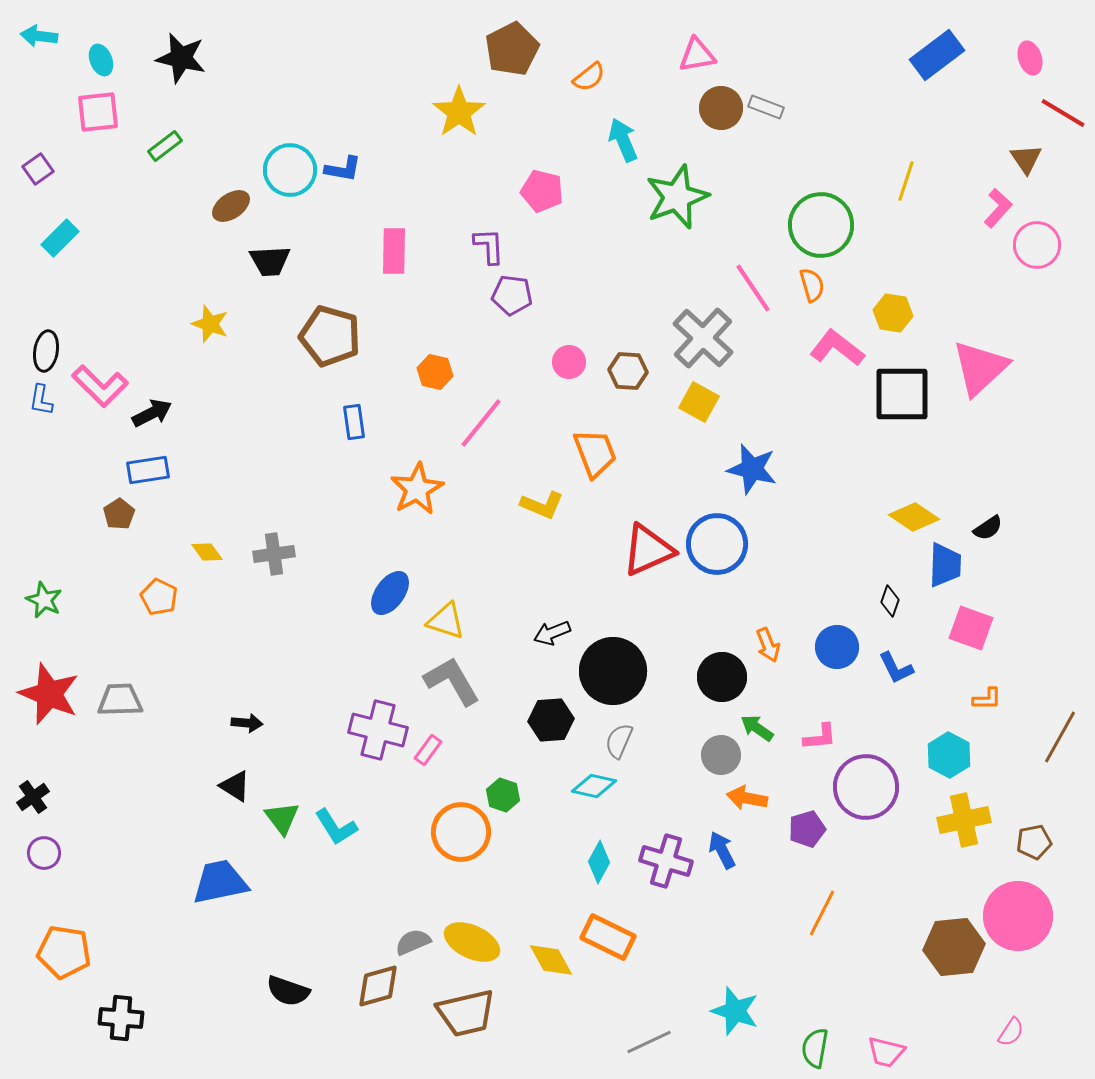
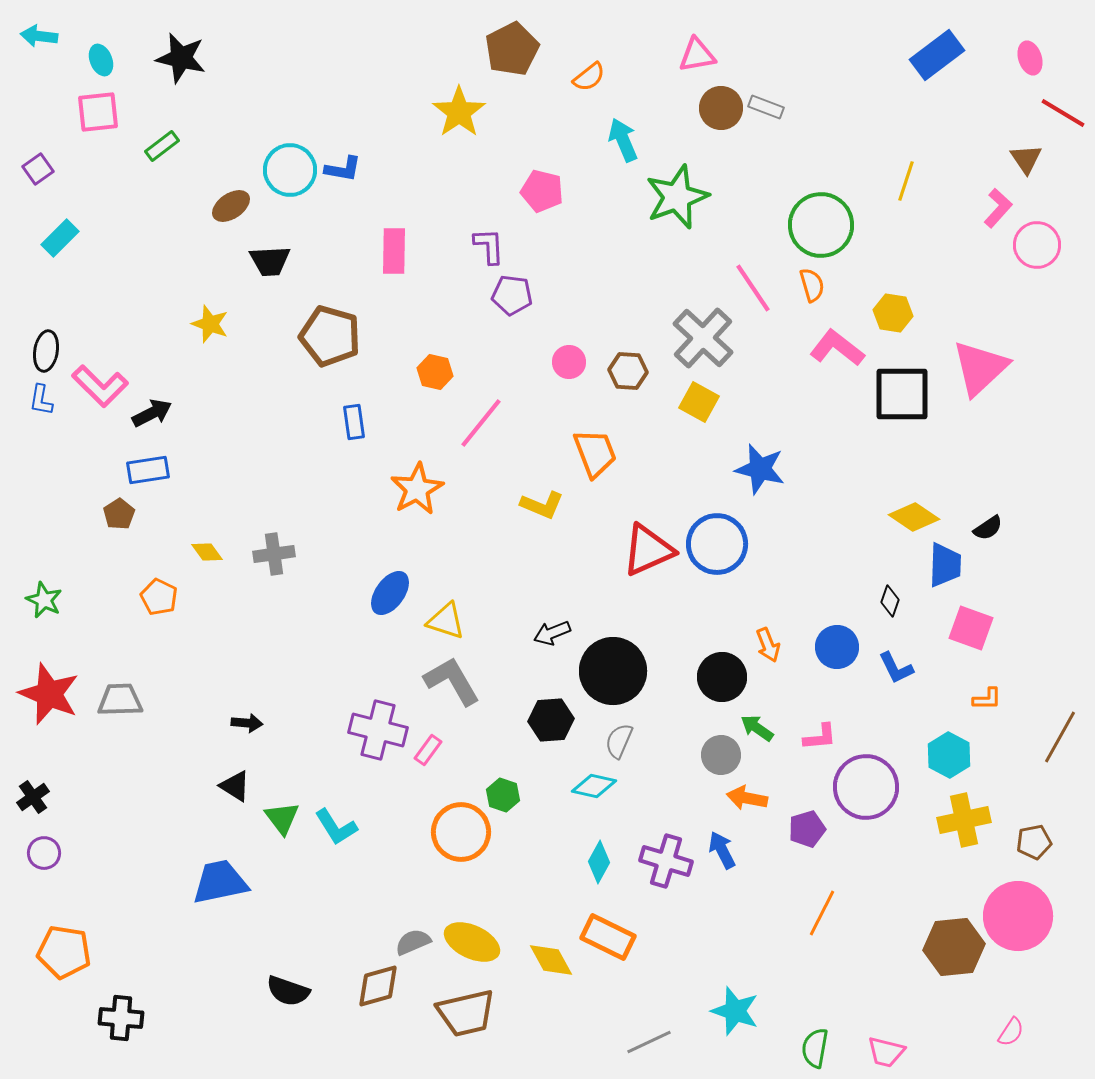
green rectangle at (165, 146): moved 3 px left
blue star at (752, 469): moved 8 px right
